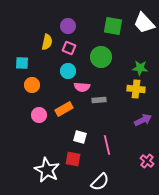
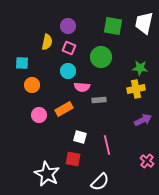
white trapezoid: rotated 55 degrees clockwise
yellow cross: rotated 18 degrees counterclockwise
white star: moved 4 px down
